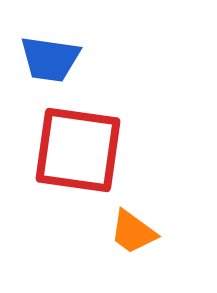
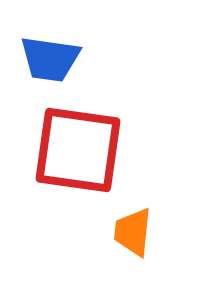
orange trapezoid: rotated 60 degrees clockwise
